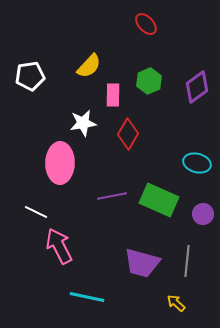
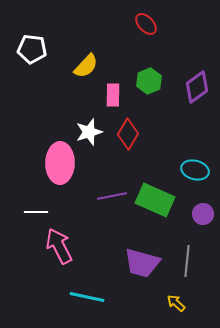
yellow semicircle: moved 3 px left
white pentagon: moved 2 px right, 27 px up; rotated 16 degrees clockwise
white star: moved 6 px right, 9 px down; rotated 8 degrees counterclockwise
cyan ellipse: moved 2 px left, 7 px down
green rectangle: moved 4 px left
white line: rotated 25 degrees counterclockwise
